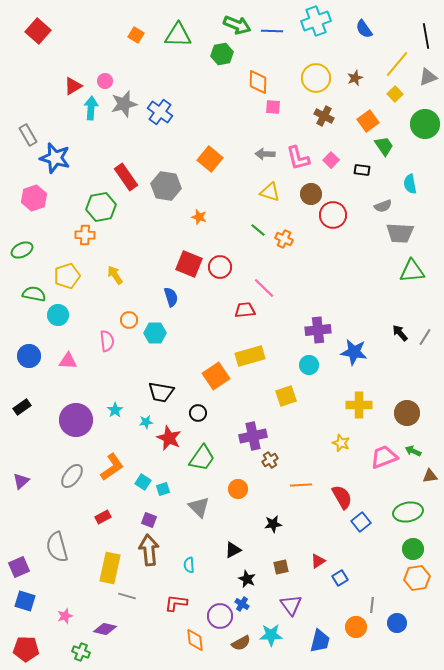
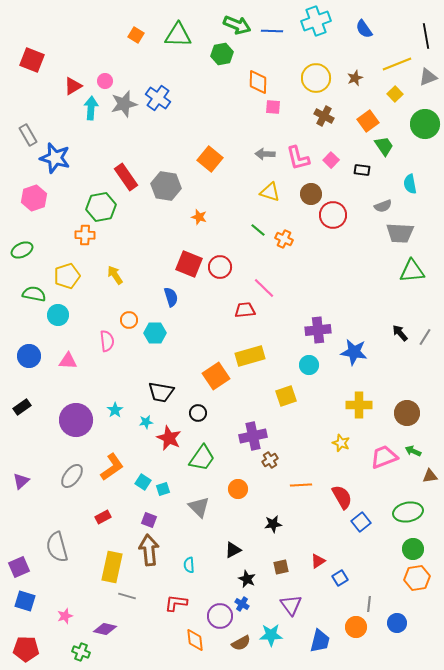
red square at (38, 31): moved 6 px left, 29 px down; rotated 20 degrees counterclockwise
yellow line at (397, 64): rotated 28 degrees clockwise
blue cross at (160, 112): moved 2 px left, 14 px up
yellow rectangle at (110, 568): moved 2 px right, 1 px up
gray line at (372, 605): moved 3 px left, 1 px up
